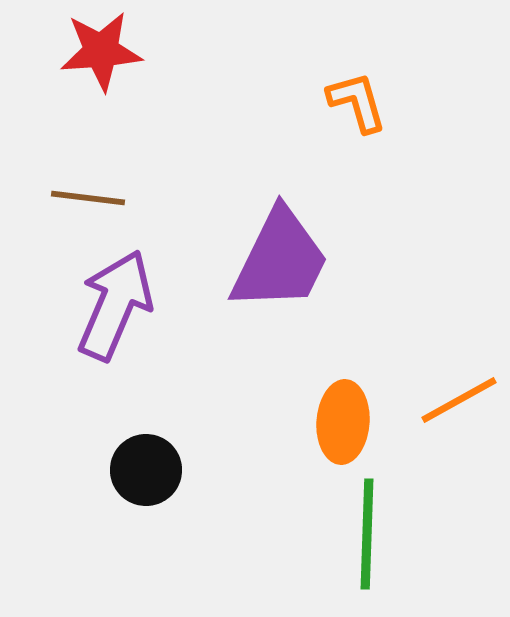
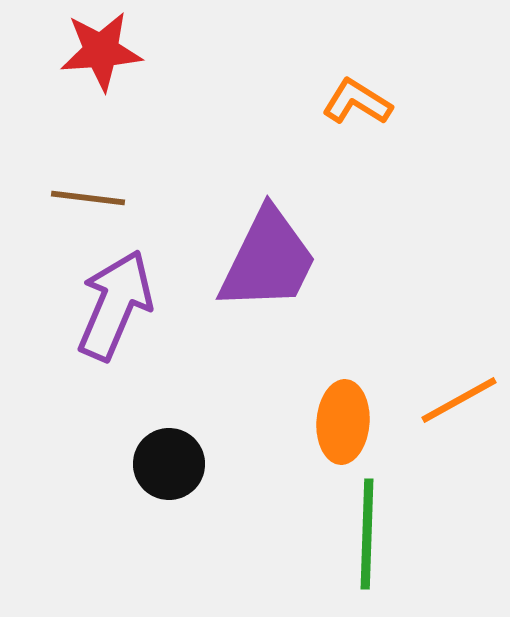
orange L-shape: rotated 42 degrees counterclockwise
purple trapezoid: moved 12 px left
black circle: moved 23 px right, 6 px up
